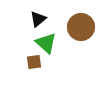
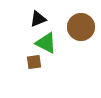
black triangle: rotated 18 degrees clockwise
green triangle: rotated 15 degrees counterclockwise
